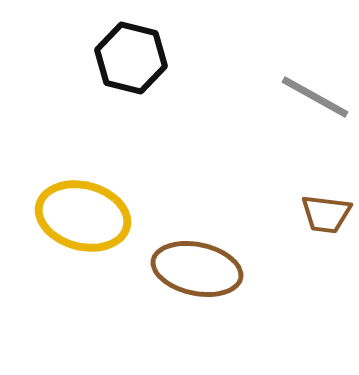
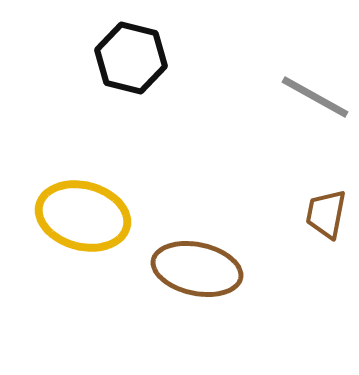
brown trapezoid: rotated 94 degrees clockwise
